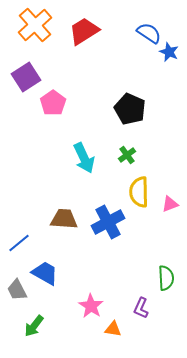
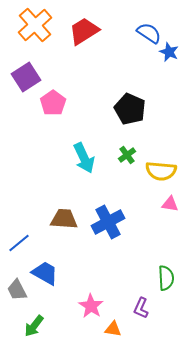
yellow semicircle: moved 22 px right, 21 px up; rotated 84 degrees counterclockwise
pink triangle: rotated 30 degrees clockwise
